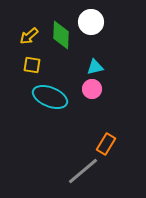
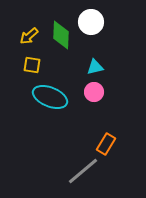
pink circle: moved 2 px right, 3 px down
